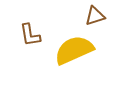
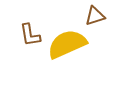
yellow semicircle: moved 7 px left, 6 px up
